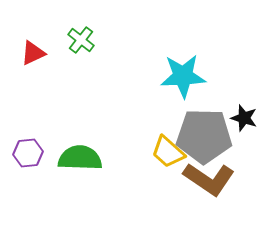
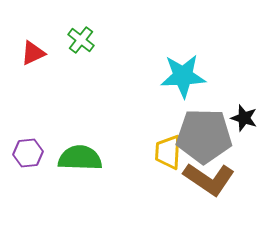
yellow trapezoid: rotated 51 degrees clockwise
